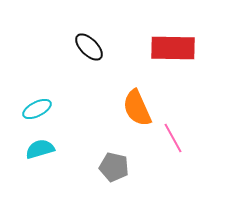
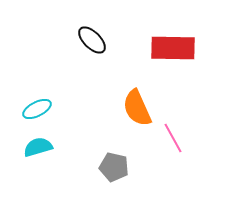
black ellipse: moved 3 px right, 7 px up
cyan semicircle: moved 2 px left, 2 px up
